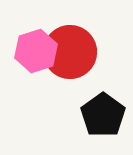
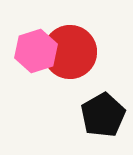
black pentagon: rotated 6 degrees clockwise
